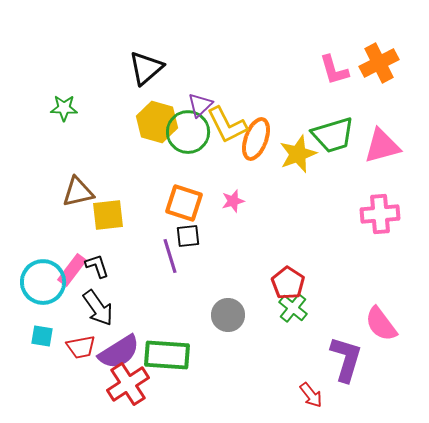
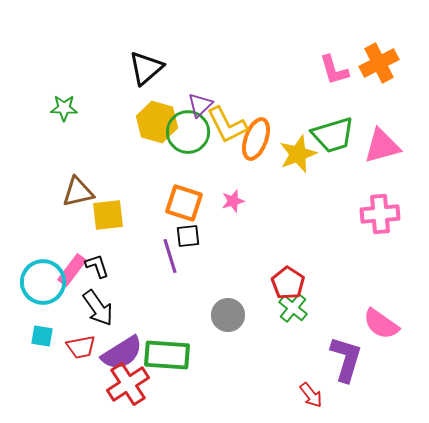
pink semicircle: rotated 18 degrees counterclockwise
purple semicircle: moved 3 px right, 1 px down
